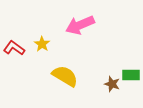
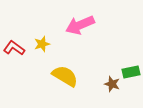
yellow star: rotated 21 degrees clockwise
green rectangle: moved 3 px up; rotated 12 degrees counterclockwise
